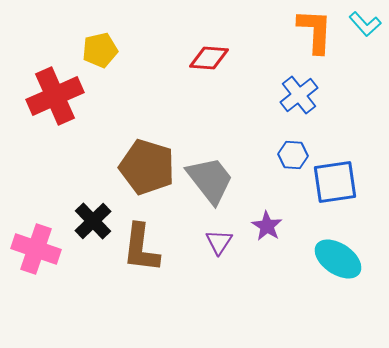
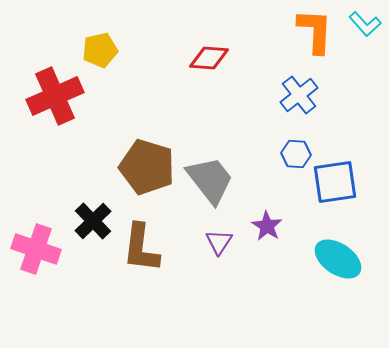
blue hexagon: moved 3 px right, 1 px up
